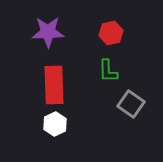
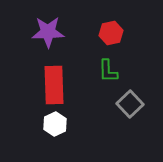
gray square: moved 1 px left; rotated 12 degrees clockwise
